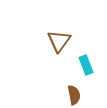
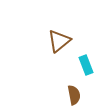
brown triangle: rotated 15 degrees clockwise
